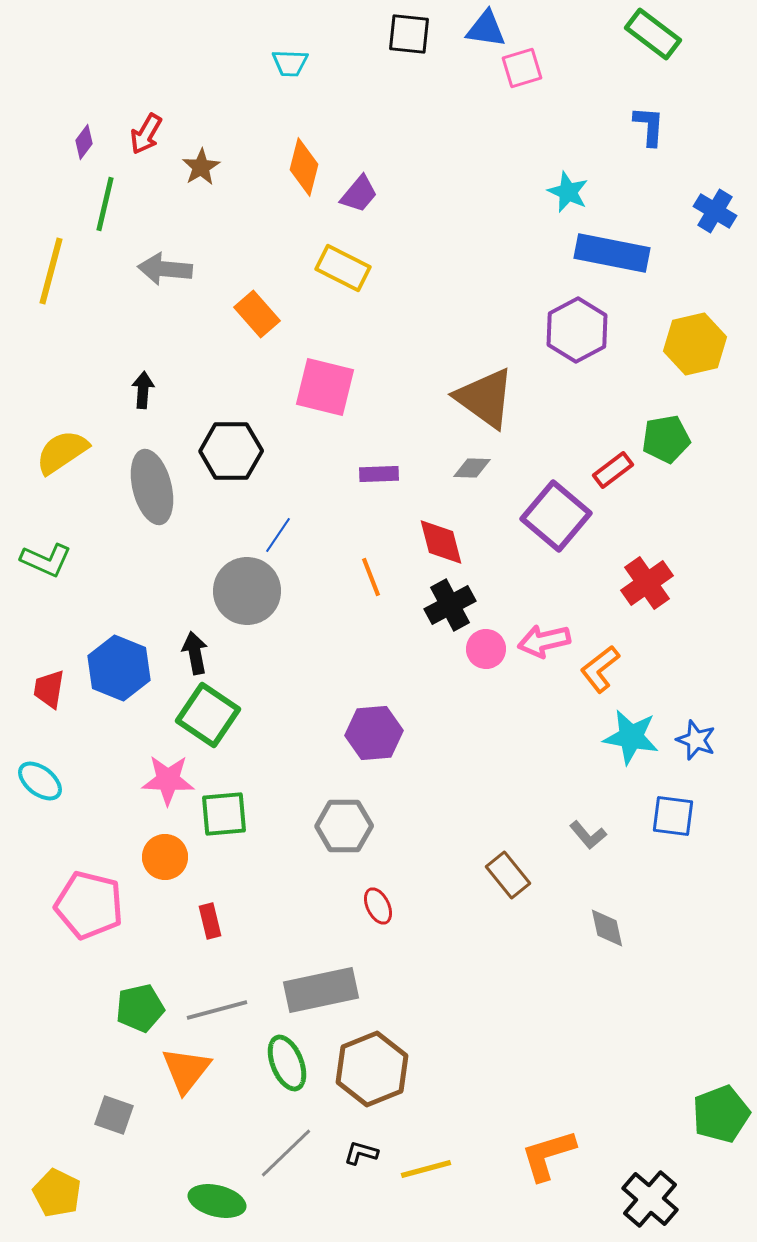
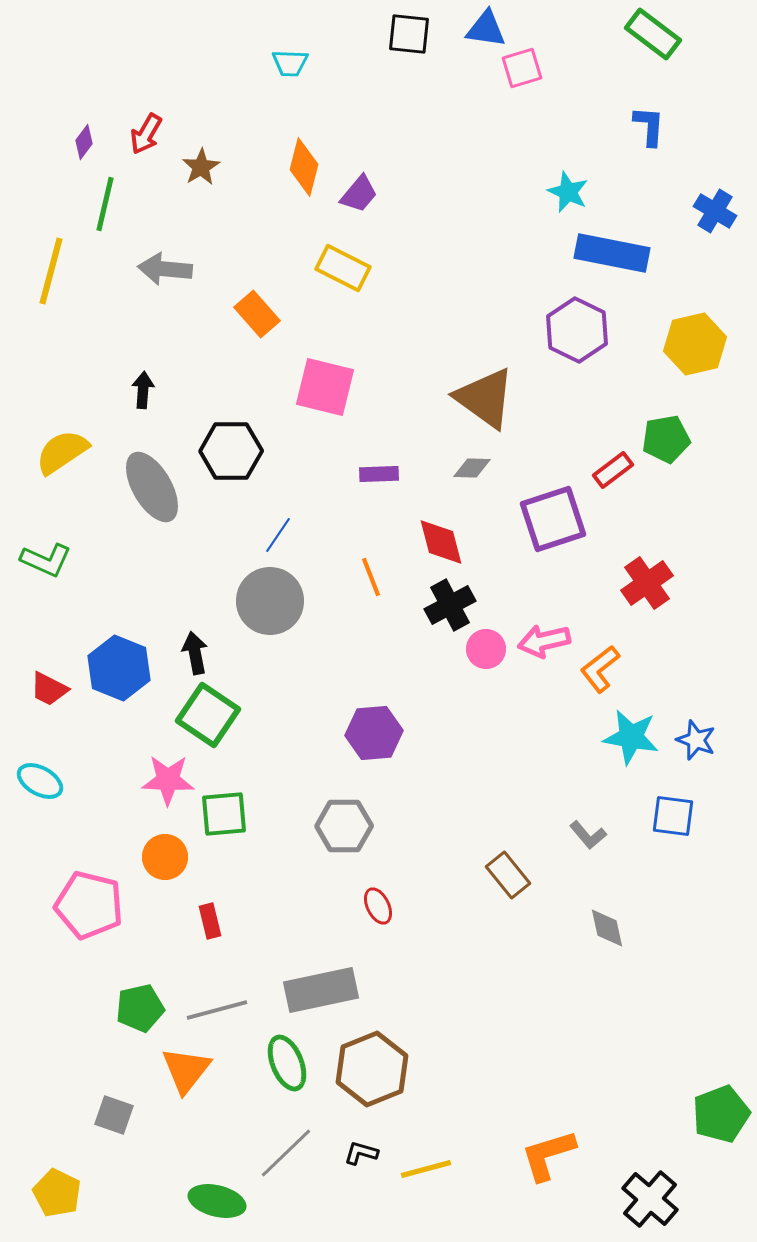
purple hexagon at (577, 330): rotated 6 degrees counterclockwise
gray ellipse at (152, 487): rotated 16 degrees counterclockwise
purple square at (556, 516): moved 3 px left, 3 px down; rotated 32 degrees clockwise
gray circle at (247, 591): moved 23 px right, 10 px down
red trapezoid at (49, 689): rotated 72 degrees counterclockwise
cyan ellipse at (40, 781): rotated 9 degrees counterclockwise
